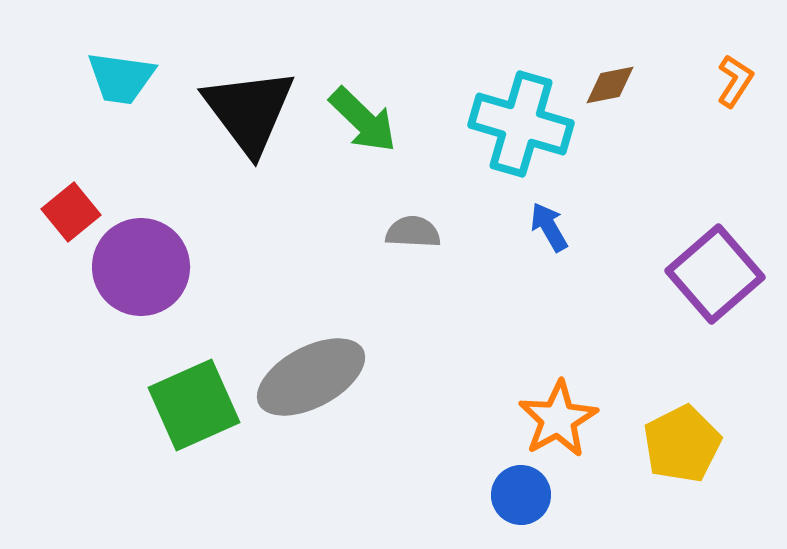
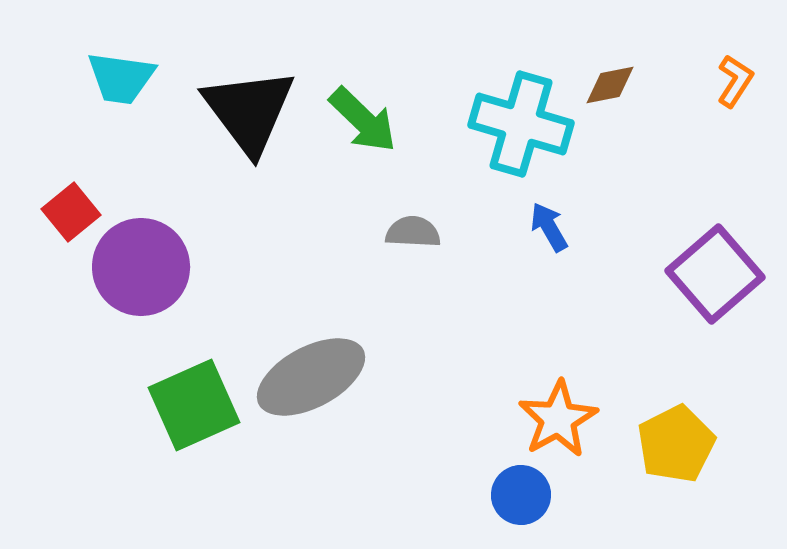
yellow pentagon: moved 6 px left
